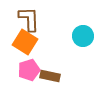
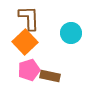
brown L-shape: moved 1 px up
cyan circle: moved 12 px left, 3 px up
orange square: rotated 15 degrees clockwise
